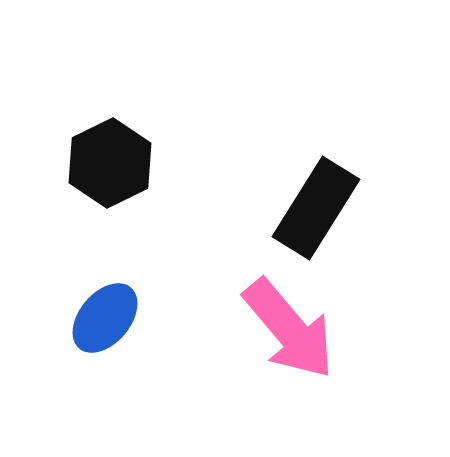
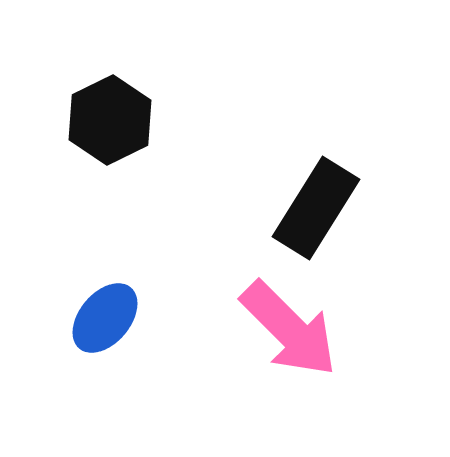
black hexagon: moved 43 px up
pink arrow: rotated 5 degrees counterclockwise
